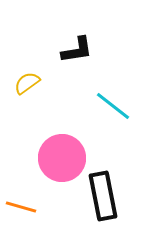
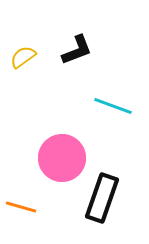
black L-shape: rotated 12 degrees counterclockwise
yellow semicircle: moved 4 px left, 26 px up
cyan line: rotated 18 degrees counterclockwise
black rectangle: moved 1 px left, 2 px down; rotated 30 degrees clockwise
